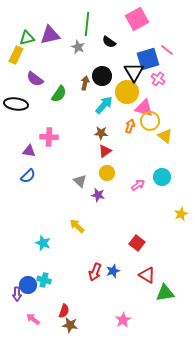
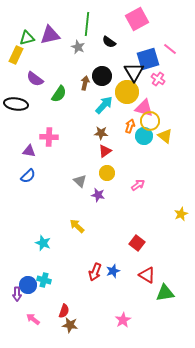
pink line at (167, 50): moved 3 px right, 1 px up
cyan circle at (162, 177): moved 18 px left, 41 px up
